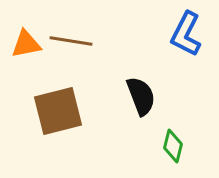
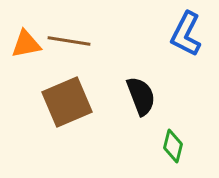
brown line: moved 2 px left
brown square: moved 9 px right, 9 px up; rotated 9 degrees counterclockwise
